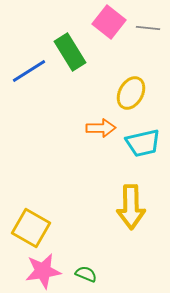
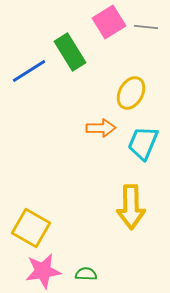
pink square: rotated 20 degrees clockwise
gray line: moved 2 px left, 1 px up
cyan trapezoid: rotated 126 degrees clockwise
green semicircle: rotated 20 degrees counterclockwise
